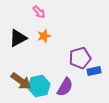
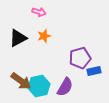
pink arrow: rotated 32 degrees counterclockwise
